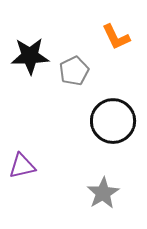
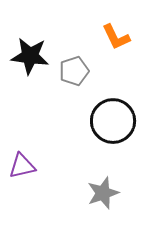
black star: rotated 9 degrees clockwise
gray pentagon: rotated 8 degrees clockwise
gray star: rotated 12 degrees clockwise
